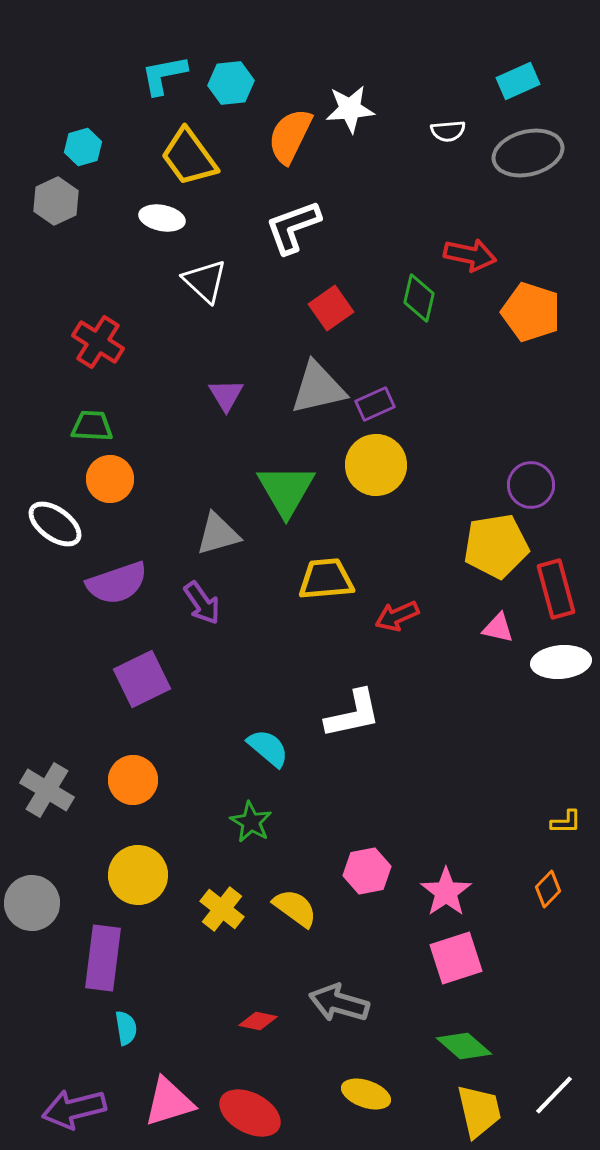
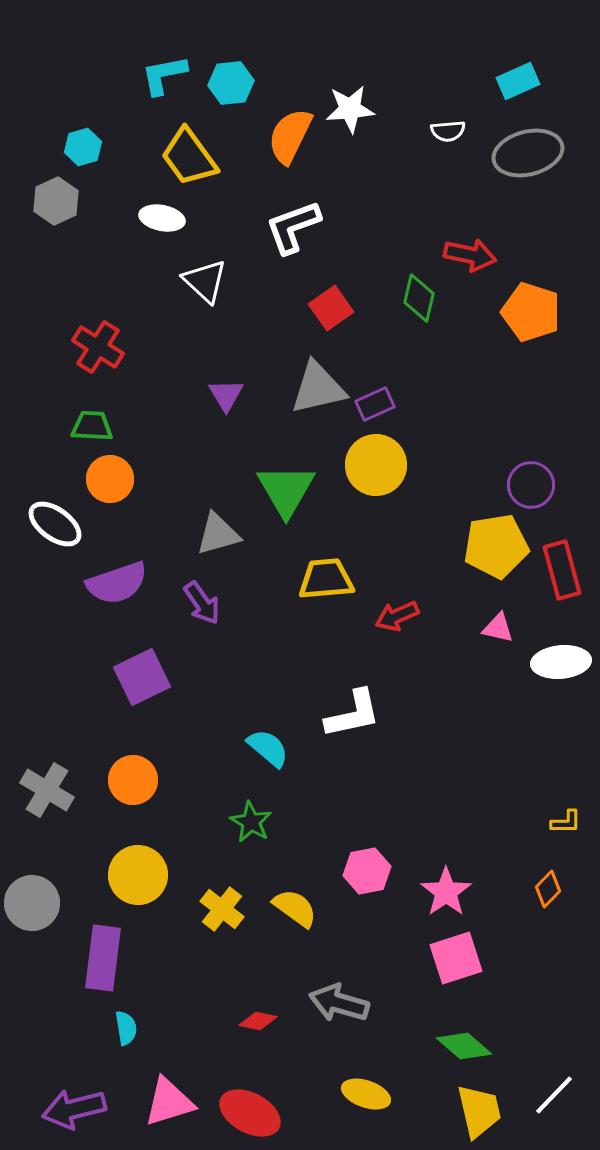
red cross at (98, 342): moved 5 px down
red rectangle at (556, 589): moved 6 px right, 19 px up
purple square at (142, 679): moved 2 px up
